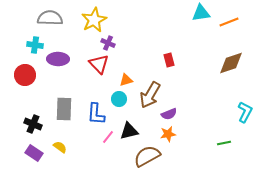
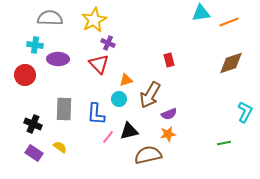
brown semicircle: moved 1 px right, 1 px up; rotated 16 degrees clockwise
